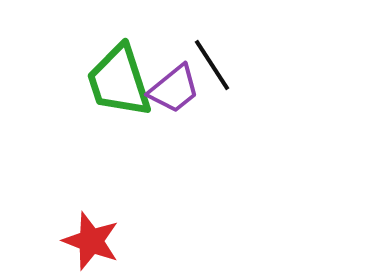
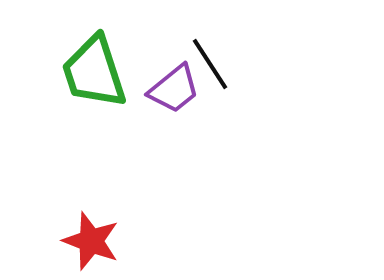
black line: moved 2 px left, 1 px up
green trapezoid: moved 25 px left, 9 px up
